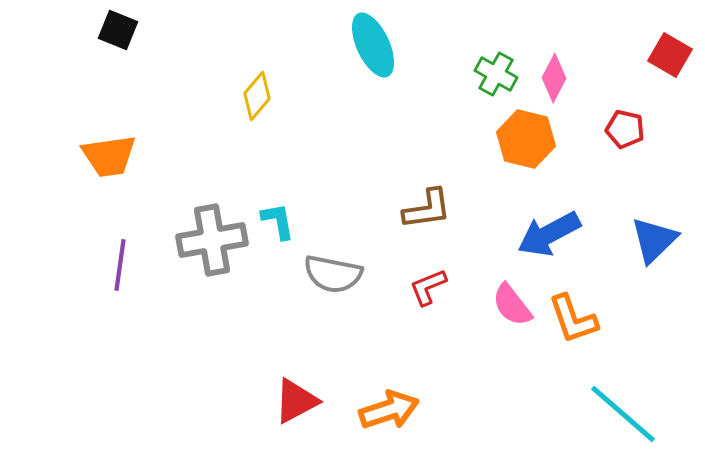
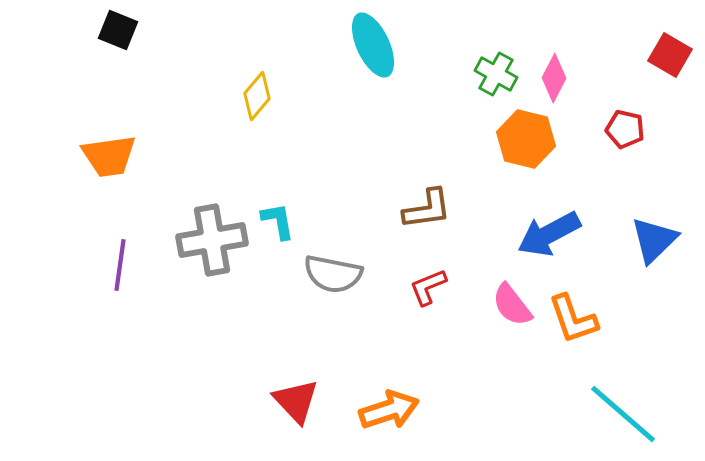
red triangle: rotated 45 degrees counterclockwise
